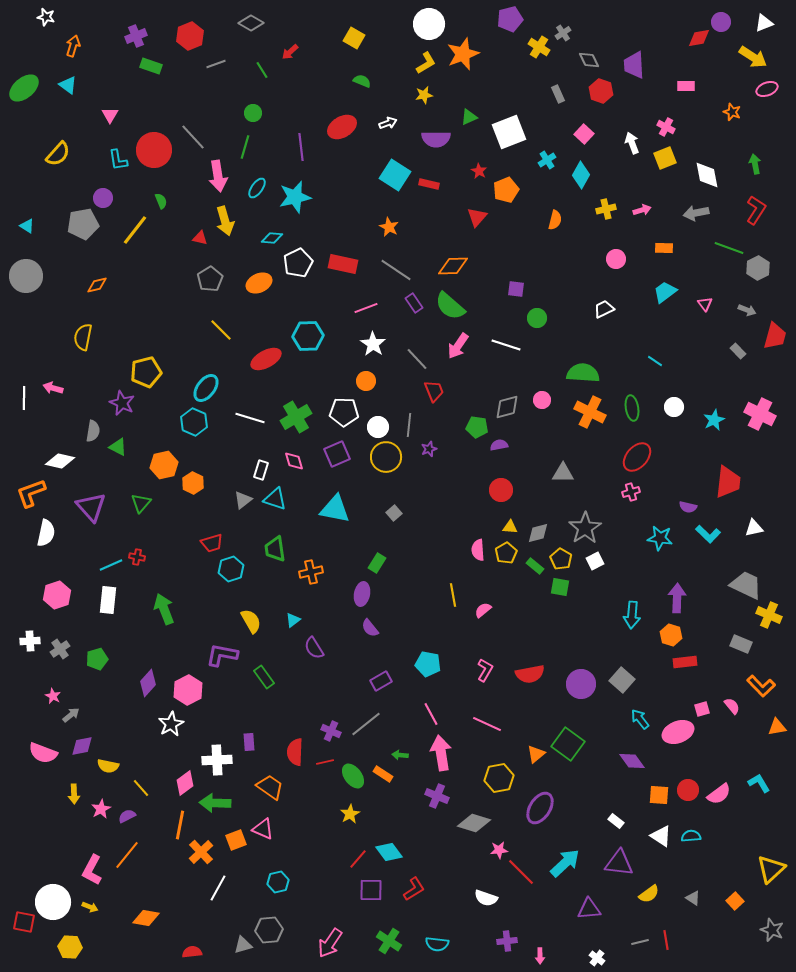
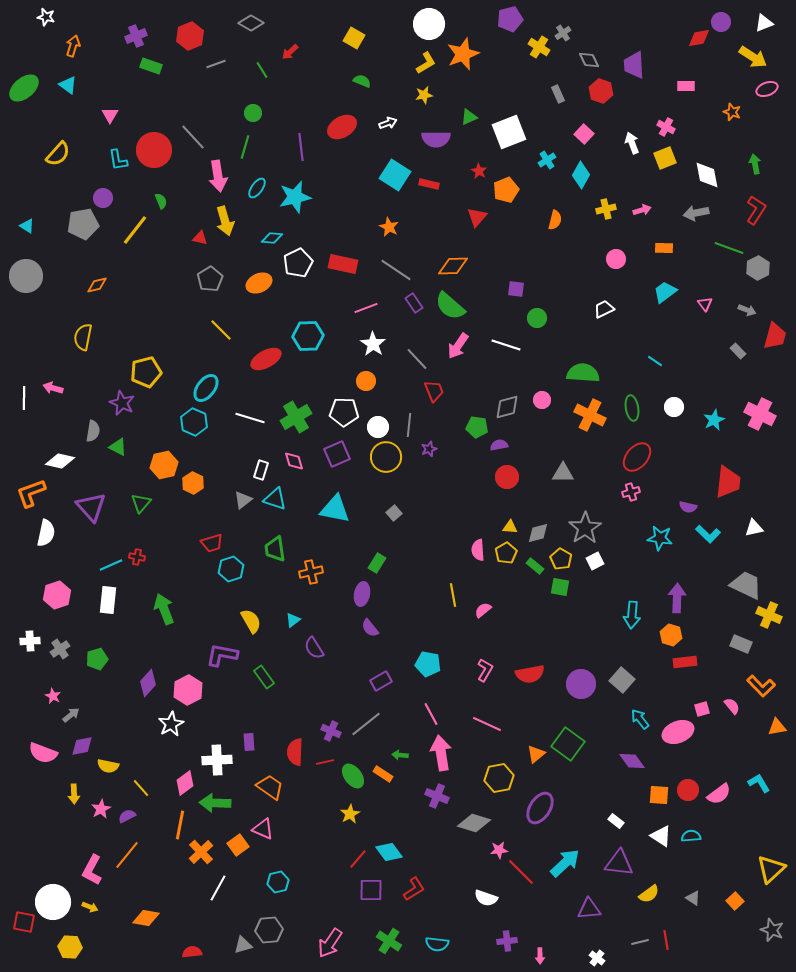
orange cross at (590, 412): moved 3 px down
red circle at (501, 490): moved 6 px right, 13 px up
orange square at (236, 840): moved 2 px right, 5 px down; rotated 15 degrees counterclockwise
